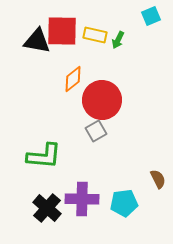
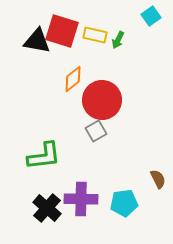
cyan square: rotated 12 degrees counterclockwise
red square: rotated 16 degrees clockwise
green L-shape: rotated 12 degrees counterclockwise
purple cross: moved 1 px left
